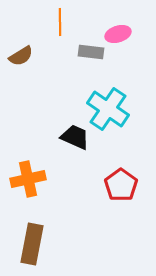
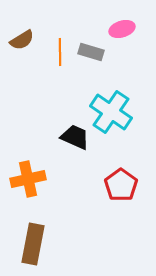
orange line: moved 30 px down
pink ellipse: moved 4 px right, 5 px up
gray rectangle: rotated 10 degrees clockwise
brown semicircle: moved 1 px right, 16 px up
cyan cross: moved 3 px right, 3 px down
brown rectangle: moved 1 px right
